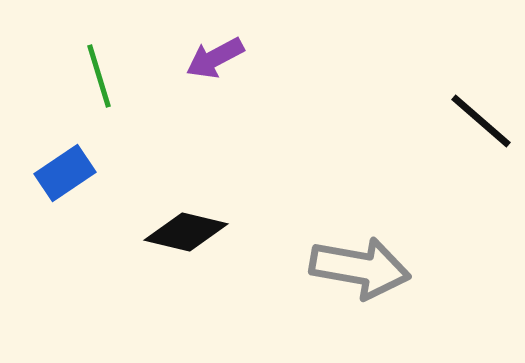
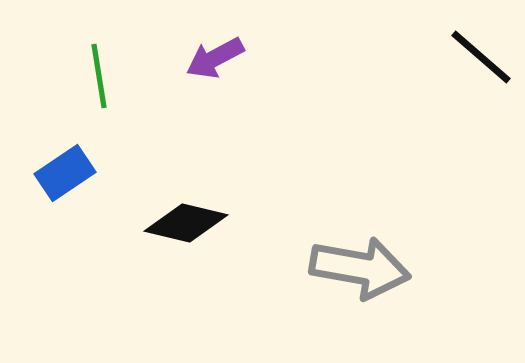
green line: rotated 8 degrees clockwise
black line: moved 64 px up
black diamond: moved 9 px up
